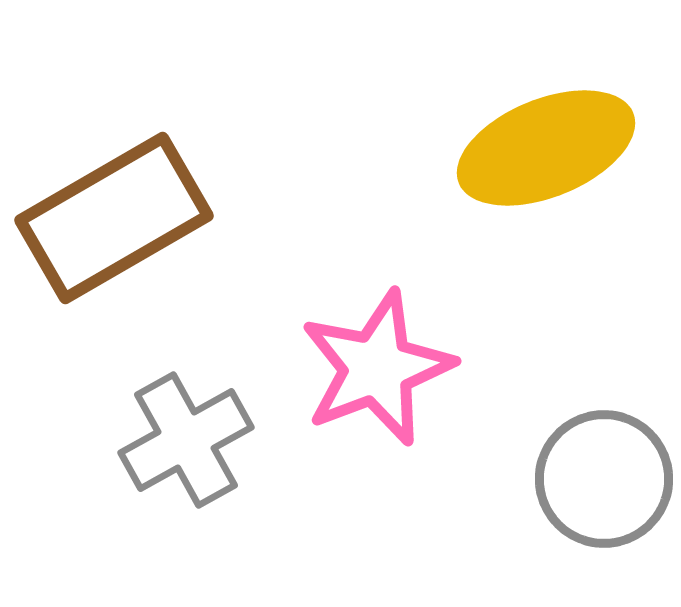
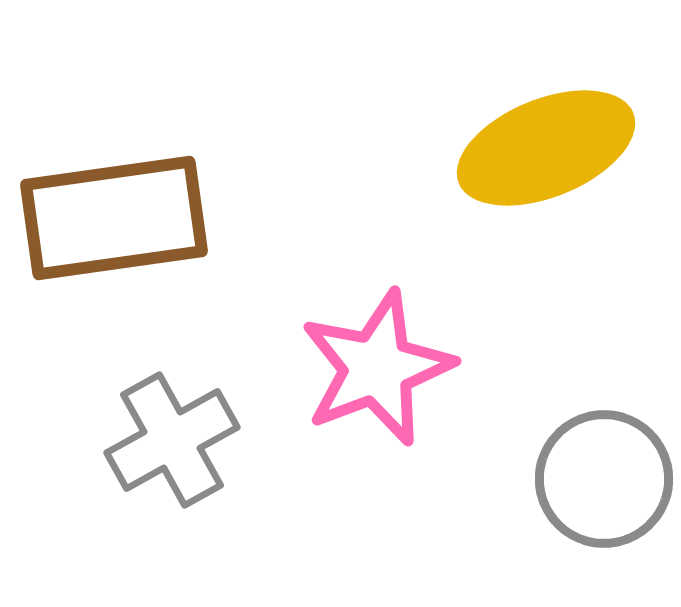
brown rectangle: rotated 22 degrees clockwise
gray cross: moved 14 px left
